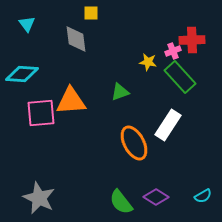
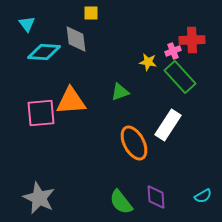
cyan diamond: moved 22 px right, 22 px up
purple diamond: rotated 55 degrees clockwise
